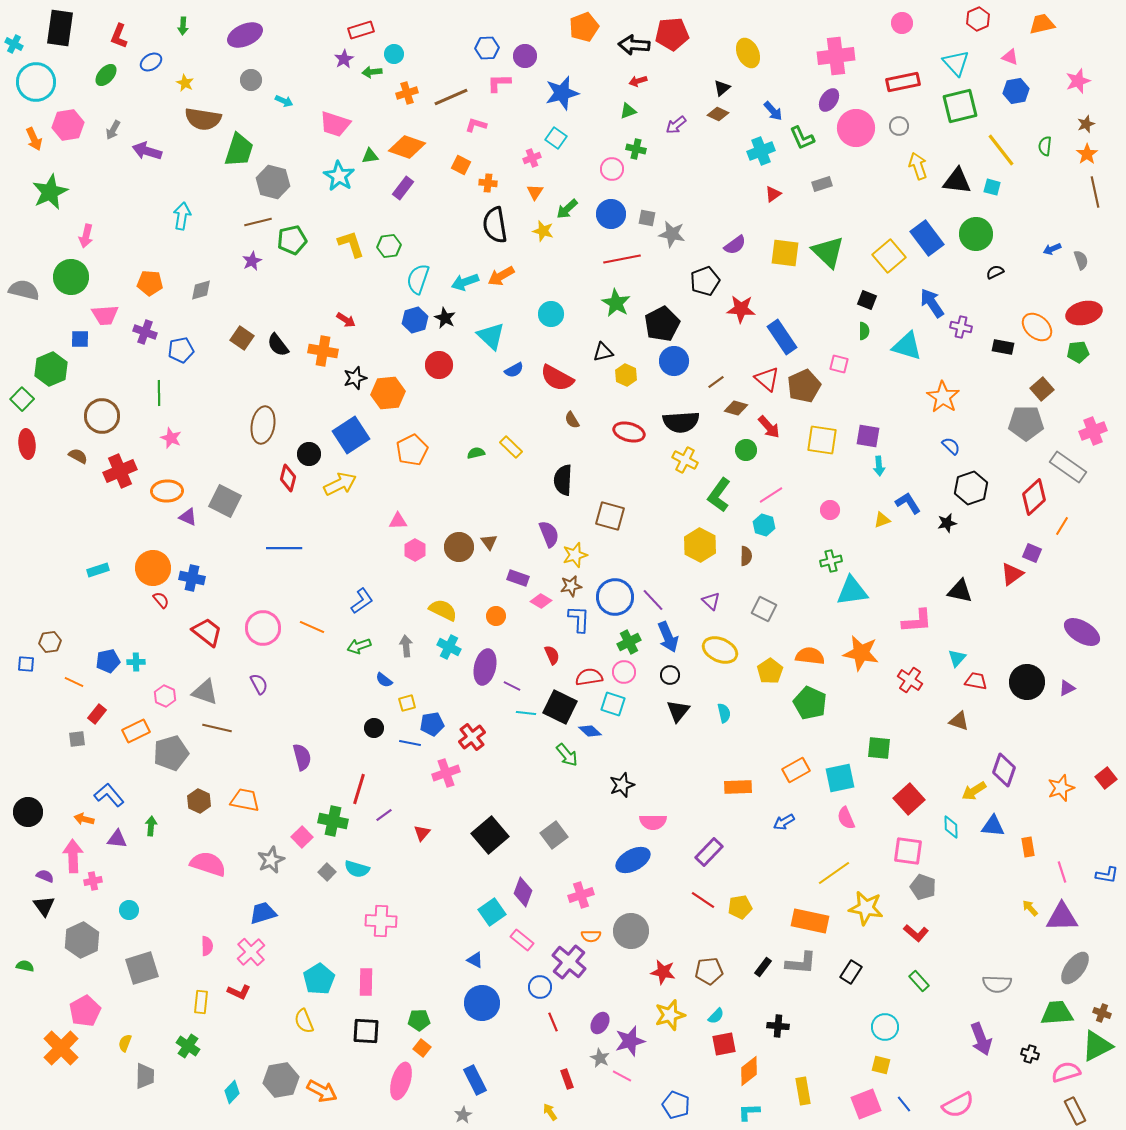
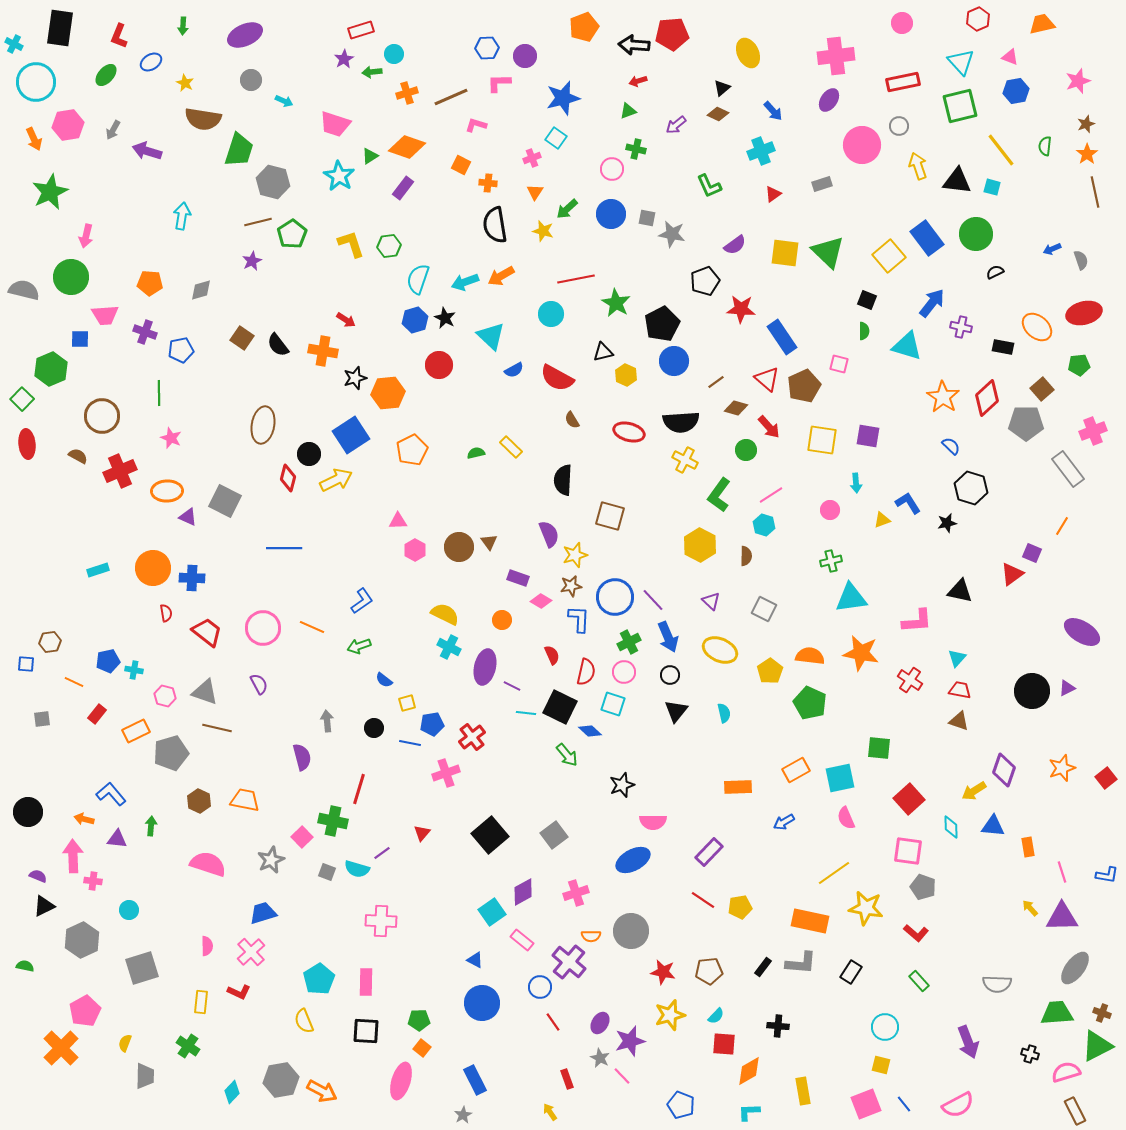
cyan triangle at (956, 63): moved 5 px right, 1 px up
blue star at (562, 93): moved 1 px right, 5 px down
pink circle at (856, 128): moved 6 px right, 17 px down
green L-shape at (802, 138): moved 93 px left, 48 px down
green triangle at (370, 156): rotated 24 degrees counterclockwise
green pentagon at (292, 240): moved 6 px up; rotated 20 degrees counterclockwise
red line at (622, 259): moved 46 px left, 20 px down
blue arrow at (932, 303): rotated 72 degrees clockwise
green pentagon at (1078, 352): moved 1 px right, 13 px down
cyan arrow at (879, 466): moved 23 px left, 17 px down
gray rectangle at (1068, 467): moved 2 px down; rotated 18 degrees clockwise
yellow arrow at (340, 484): moved 4 px left, 4 px up
black hexagon at (971, 488): rotated 24 degrees counterclockwise
red diamond at (1034, 497): moved 47 px left, 99 px up
blue cross at (192, 578): rotated 10 degrees counterclockwise
cyan triangle at (852, 591): moved 1 px left, 7 px down
red semicircle at (161, 600): moved 5 px right, 13 px down; rotated 30 degrees clockwise
yellow semicircle at (443, 610): moved 2 px right, 4 px down
orange circle at (496, 616): moved 6 px right, 4 px down
gray arrow at (406, 646): moved 79 px left, 75 px down
cyan cross at (136, 662): moved 2 px left, 8 px down; rotated 12 degrees clockwise
red semicircle at (589, 677): moved 3 px left, 5 px up; rotated 112 degrees clockwise
red trapezoid at (976, 681): moved 16 px left, 9 px down
black circle at (1027, 682): moved 5 px right, 9 px down
pink hexagon at (165, 696): rotated 10 degrees counterclockwise
black triangle at (678, 711): moved 2 px left
gray square at (77, 739): moved 35 px left, 20 px up
orange star at (1061, 788): moved 1 px right, 20 px up
blue L-shape at (109, 795): moved 2 px right, 1 px up
purple line at (384, 815): moved 2 px left, 38 px down
gray square at (327, 872): rotated 24 degrees counterclockwise
purple semicircle at (45, 876): moved 7 px left
pink cross at (93, 881): rotated 18 degrees clockwise
purple diamond at (523, 892): rotated 40 degrees clockwise
pink cross at (581, 895): moved 5 px left, 2 px up
black triangle at (44, 906): rotated 40 degrees clockwise
red line at (553, 1022): rotated 12 degrees counterclockwise
purple arrow at (981, 1039): moved 13 px left, 3 px down
red square at (724, 1044): rotated 15 degrees clockwise
orange diamond at (749, 1071): rotated 8 degrees clockwise
pink line at (622, 1076): rotated 18 degrees clockwise
blue pentagon at (676, 1105): moved 5 px right
